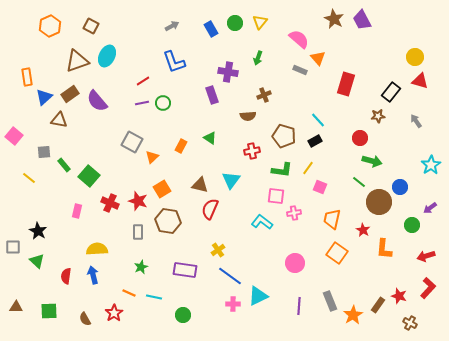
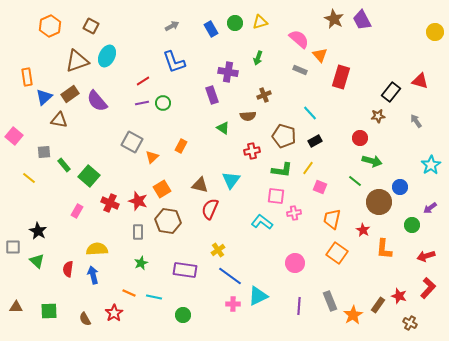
yellow triangle at (260, 22): rotated 35 degrees clockwise
yellow circle at (415, 57): moved 20 px right, 25 px up
orange triangle at (318, 58): moved 2 px right, 3 px up
red rectangle at (346, 84): moved 5 px left, 7 px up
cyan line at (318, 120): moved 8 px left, 7 px up
green triangle at (210, 138): moved 13 px right, 10 px up
green line at (359, 182): moved 4 px left, 1 px up
pink rectangle at (77, 211): rotated 16 degrees clockwise
green star at (141, 267): moved 4 px up
red semicircle at (66, 276): moved 2 px right, 7 px up
